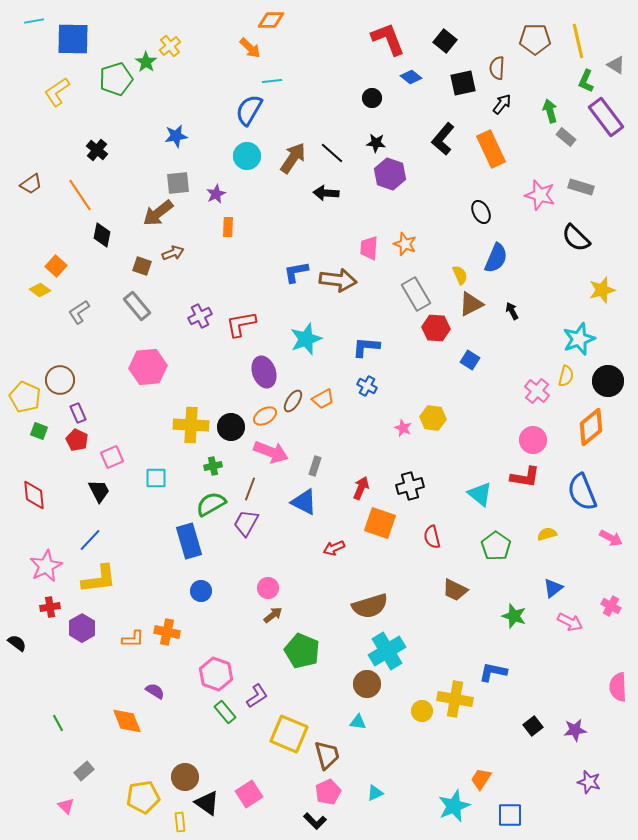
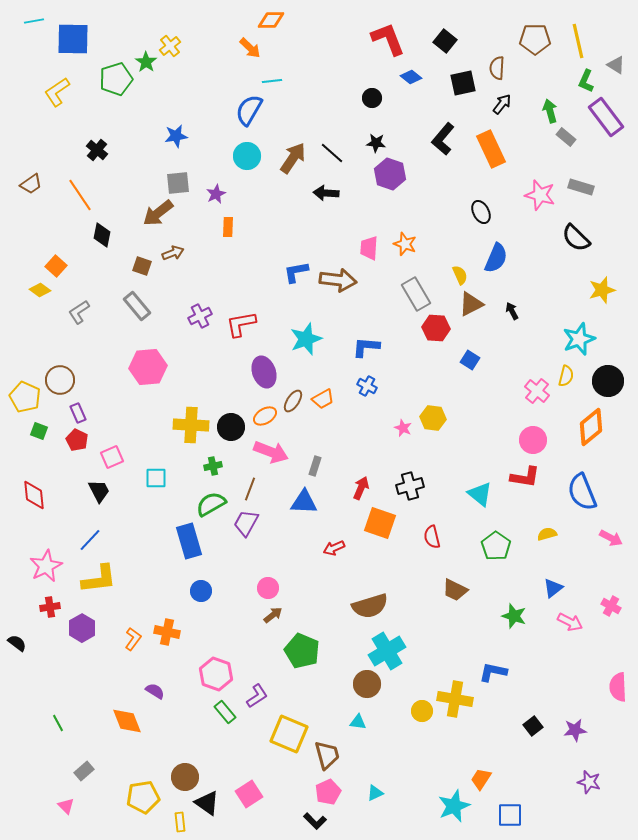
blue triangle at (304, 502): rotated 24 degrees counterclockwise
orange L-shape at (133, 639): rotated 55 degrees counterclockwise
